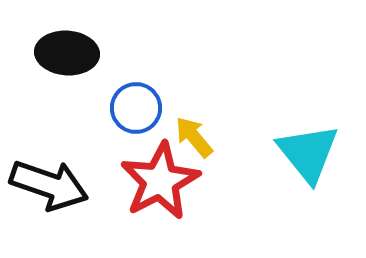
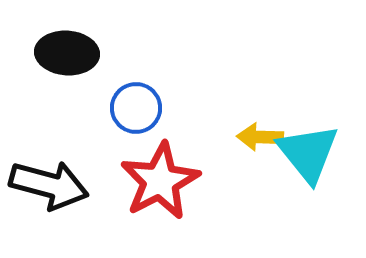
yellow arrow: moved 66 px right; rotated 48 degrees counterclockwise
black arrow: rotated 4 degrees counterclockwise
